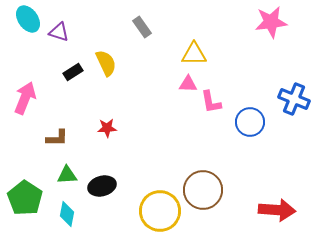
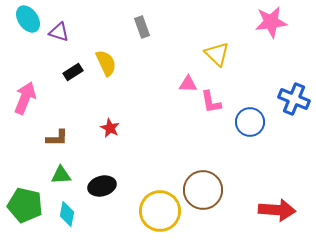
gray rectangle: rotated 15 degrees clockwise
yellow triangle: moved 23 px right; rotated 44 degrees clockwise
red star: moved 3 px right; rotated 30 degrees clockwise
green triangle: moved 6 px left
green pentagon: moved 7 px down; rotated 20 degrees counterclockwise
